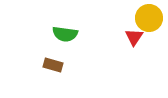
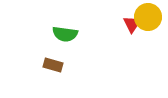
yellow circle: moved 1 px left, 1 px up
red triangle: moved 2 px left, 13 px up
